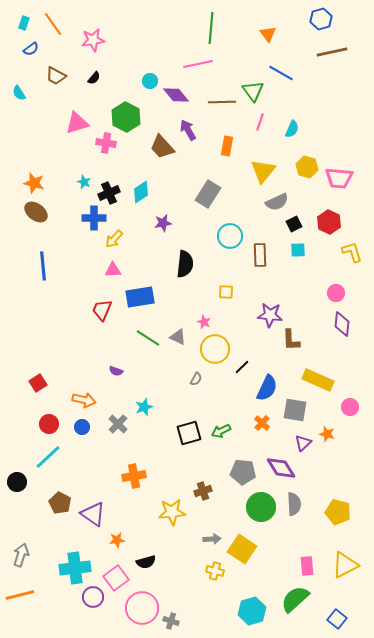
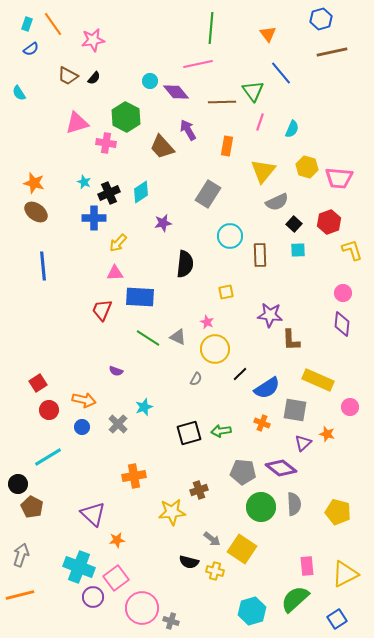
cyan rectangle at (24, 23): moved 3 px right, 1 px down
blue line at (281, 73): rotated 20 degrees clockwise
brown trapezoid at (56, 76): moved 12 px right
purple diamond at (176, 95): moved 3 px up
red hexagon at (329, 222): rotated 15 degrees clockwise
black square at (294, 224): rotated 21 degrees counterclockwise
yellow arrow at (114, 239): moved 4 px right, 4 px down
yellow L-shape at (352, 252): moved 2 px up
pink triangle at (113, 270): moved 2 px right, 3 px down
yellow square at (226, 292): rotated 14 degrees counterclockwise
pink circle at (336, 293): moved 7 px right
blue rectangle at (140, 297): rotated 12 degrees clockwise
pink star at (204, 322): moved 3 px right
black line at (242, 367): moved 2 px left, 7 px down
blue semicircle at (267, 388): rotated 32 degrees clockwise
orange cross at (262, 423): rotated 21 degrees counterclockwise
red circle at (49, 424): moved 14 px up
green arrow at (221, 431): rotated 18 degrees clockwise
cyan line at (48, 457): rotated 12 degrees clockwise
purple diamond at (281, 468): rotated 20 degrees counterclockwise
black circle at (17, 482): moved 1 px right, 2 px down
brown cross at (203, 491): moved 4 px left, 1 px up
brown pentagon at (60, 503): moved 28 px left, 4 px down
purple triangle at (93, 514): rotated 8 degrees clockwise
gray arrow at (212, 539): rotated 42 degrees clockwise
black semicircle at (146, 562): moved 43 px right; rotated 30 degrees clockwise
yellow triangle at (345, 565): moved 9 px down
cyan cross at (75, 568): moved 4 px right, 1 px up; rotated 28 degrees clockwise
blue square at (337, 619): rotated 18 degrees clockwise
